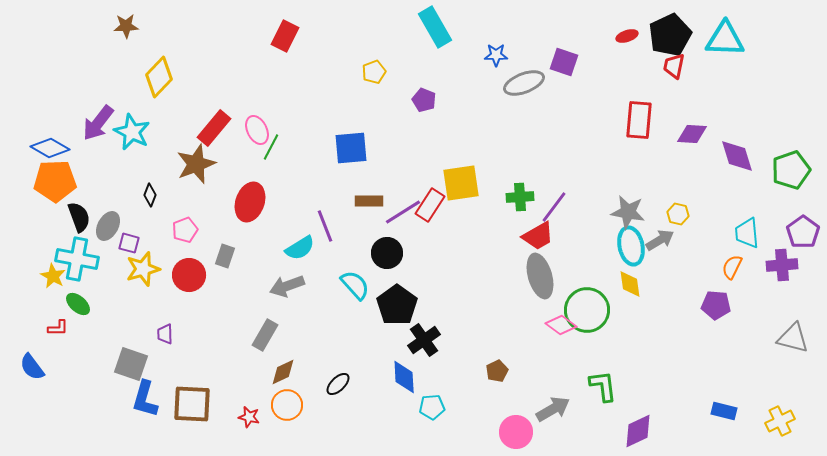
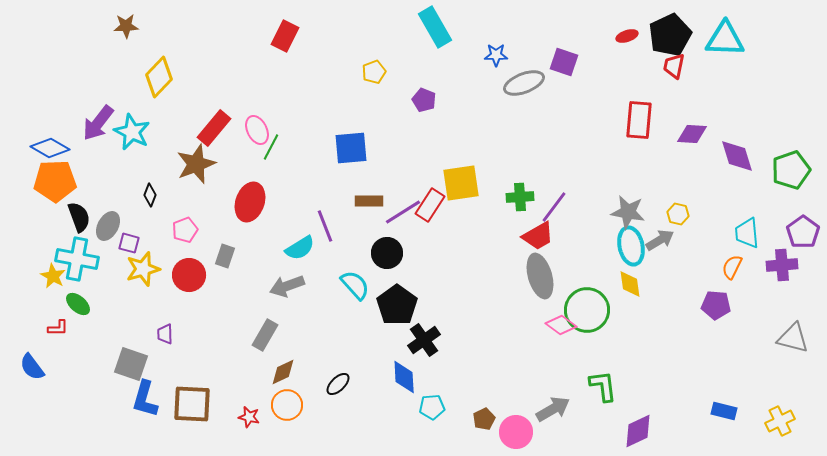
brown pentagon at (497, 371): moved 13 px left, 48 px down
